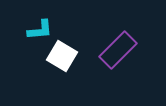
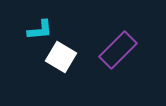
white square: moved 1 px left, 1 px down
